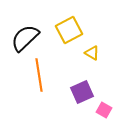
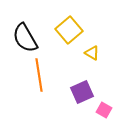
yellow square: rotated 12 degrees counterclockwise
black semicircle: rotated 76 degrees counterclockwise
